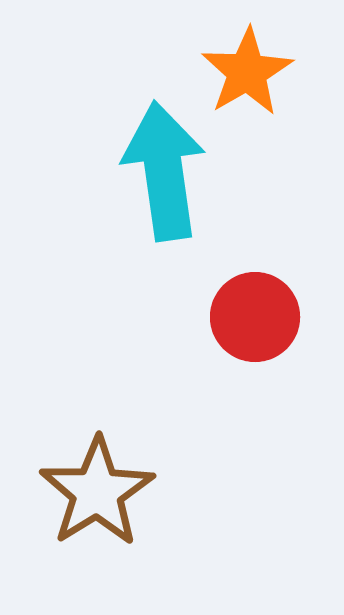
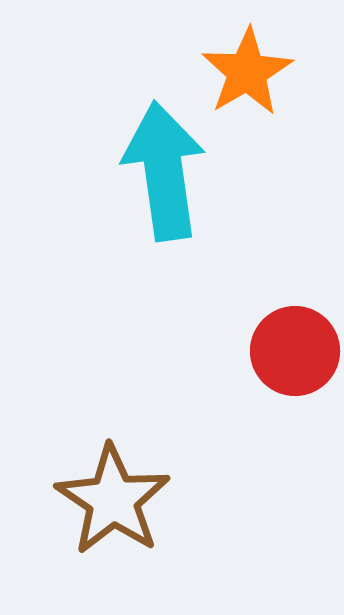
red circle: moved 40 px right, 34 px down
brown star: moved 16 px right, 8 px down; rotated 6 degrees counterclockwise
